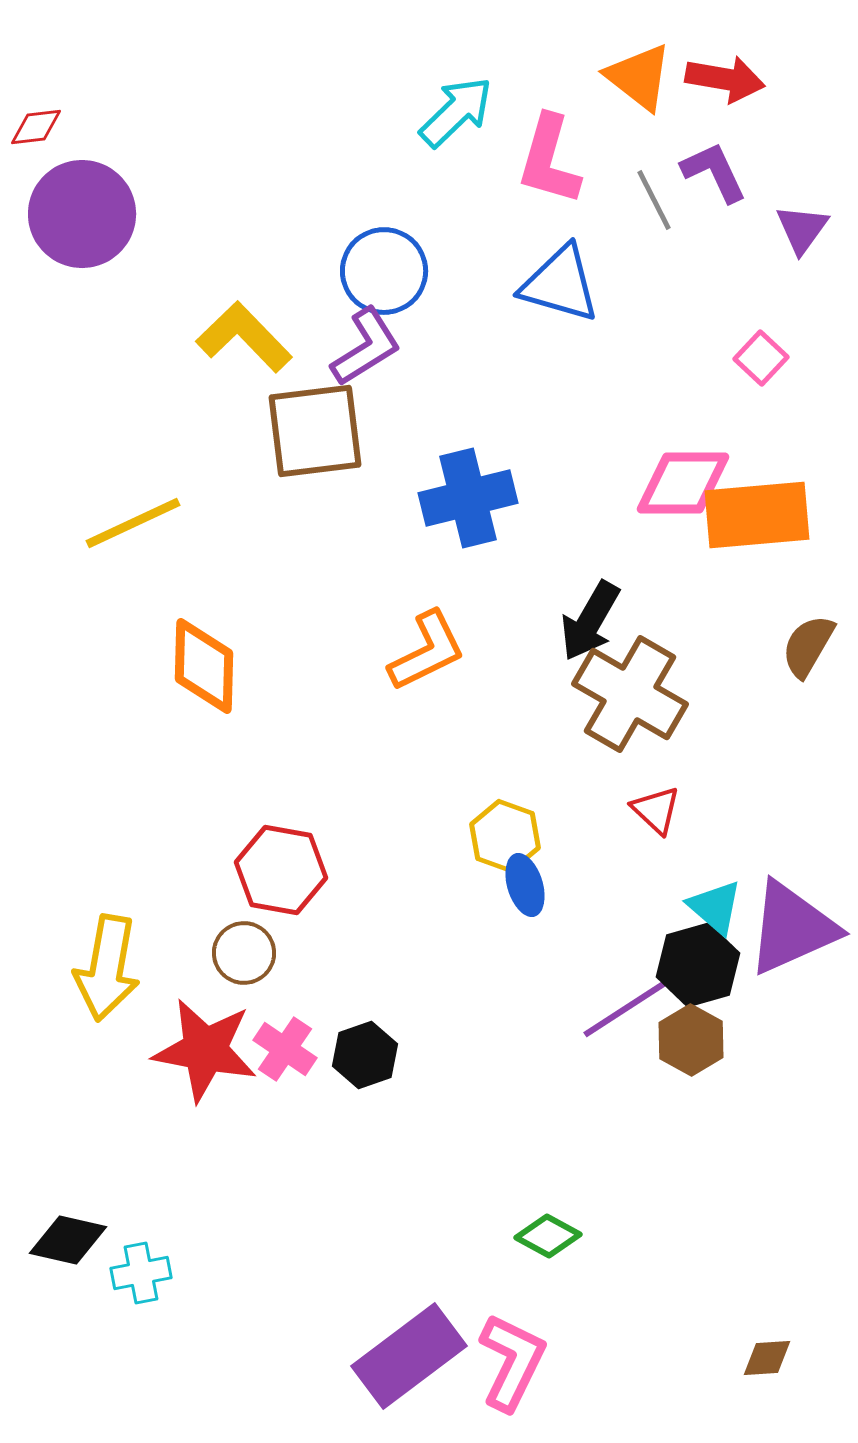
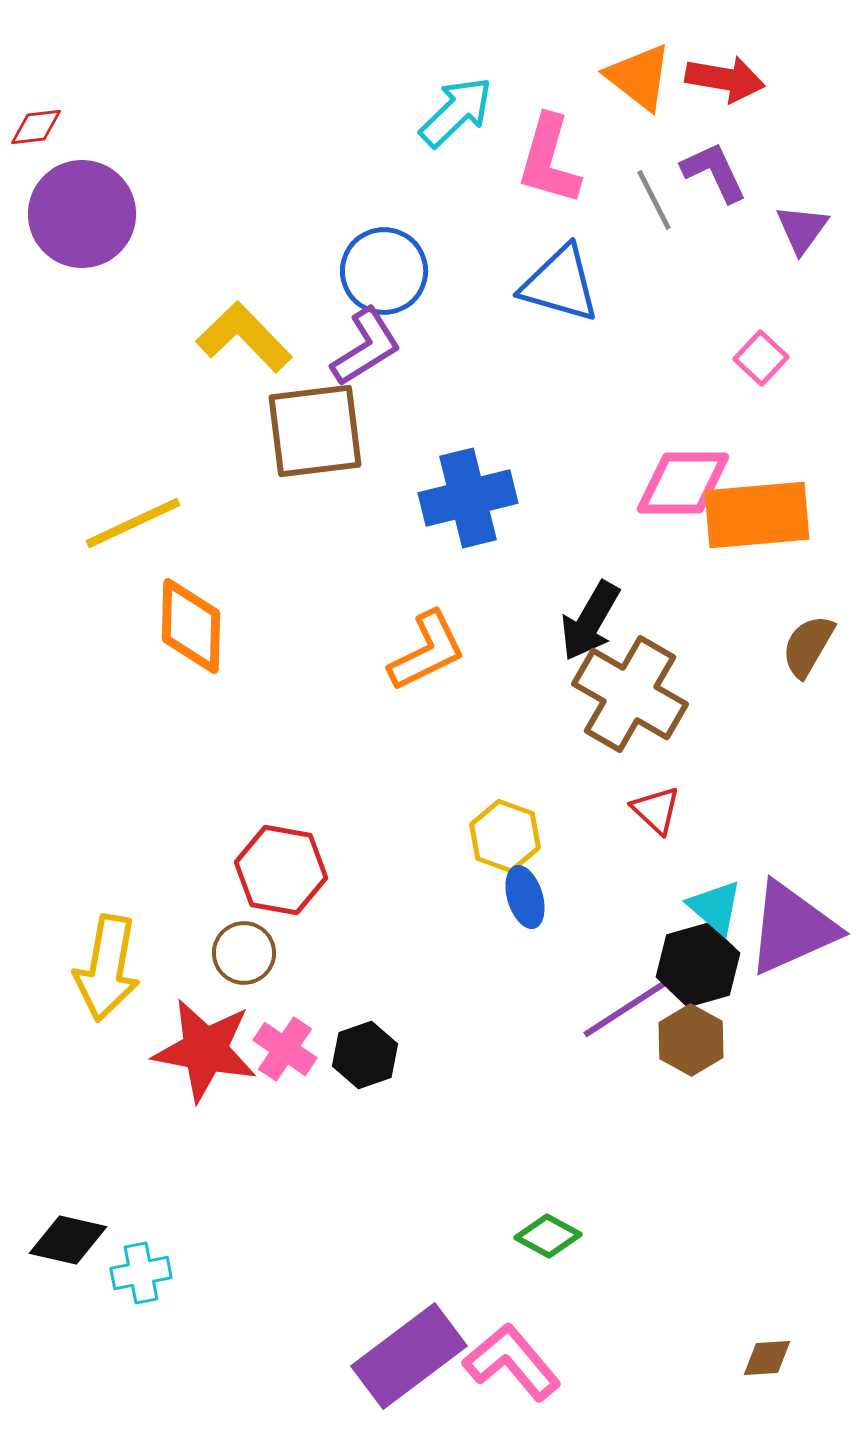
orange diamond at (204, 666): moved 13 px left, 40 px up
blue ellipse at (525, 885): moved 12 px down
pink L-shape at (512, 1362): rotated 66 degrees counterclockwise
